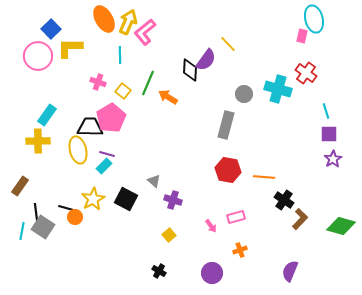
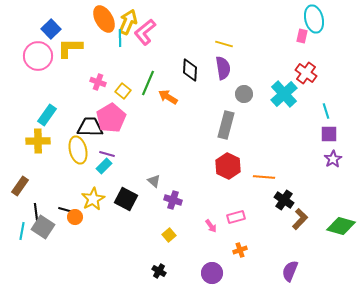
yellow line at (228, 44): moved 4 px left; rotated 30 degrees counterclockwise
cyan line at (120, 55): moved 17 px up
purple semicircle at (206, 60): moved 17 px right, 8 px down; rotated 45 degrees counterclockwise
cyan cross at (278, 89): moved 6 px right, 5 px down; rotated 32 degrees clockwise
red hexagon at (228, 170): moved 4 px up; rotated 15 degrees clockwise
black line at (66, 208): moved 2 px down
